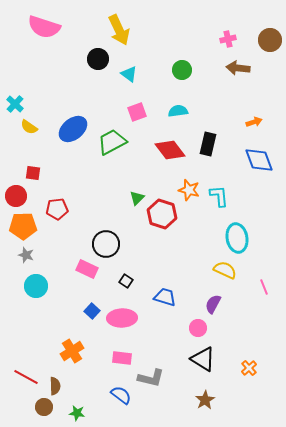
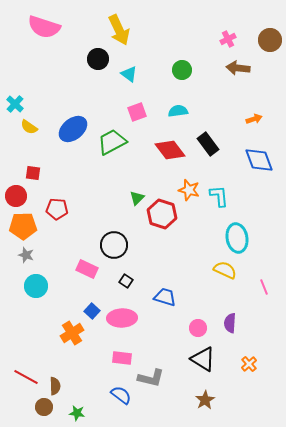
pink cross at (228, 39): rotated 14 degrees counterclockwise
orange arrow at (254, 122): moved 3 px up
black rectangle at (208, 144): rotated 50 degrees counterclockwise
red pentagon at (57, 209): rotated 10 degrees clockwise
black circle at (106, 244): moved 8 px right, 1 px down
purple semicircle at (213, 304): moved 17 px right, 19 px down; rotated 24 degrees counterclockwise
orange cross at (72, 351): moved 18 px up
orange cross at (249, 368): moved 4 px up
